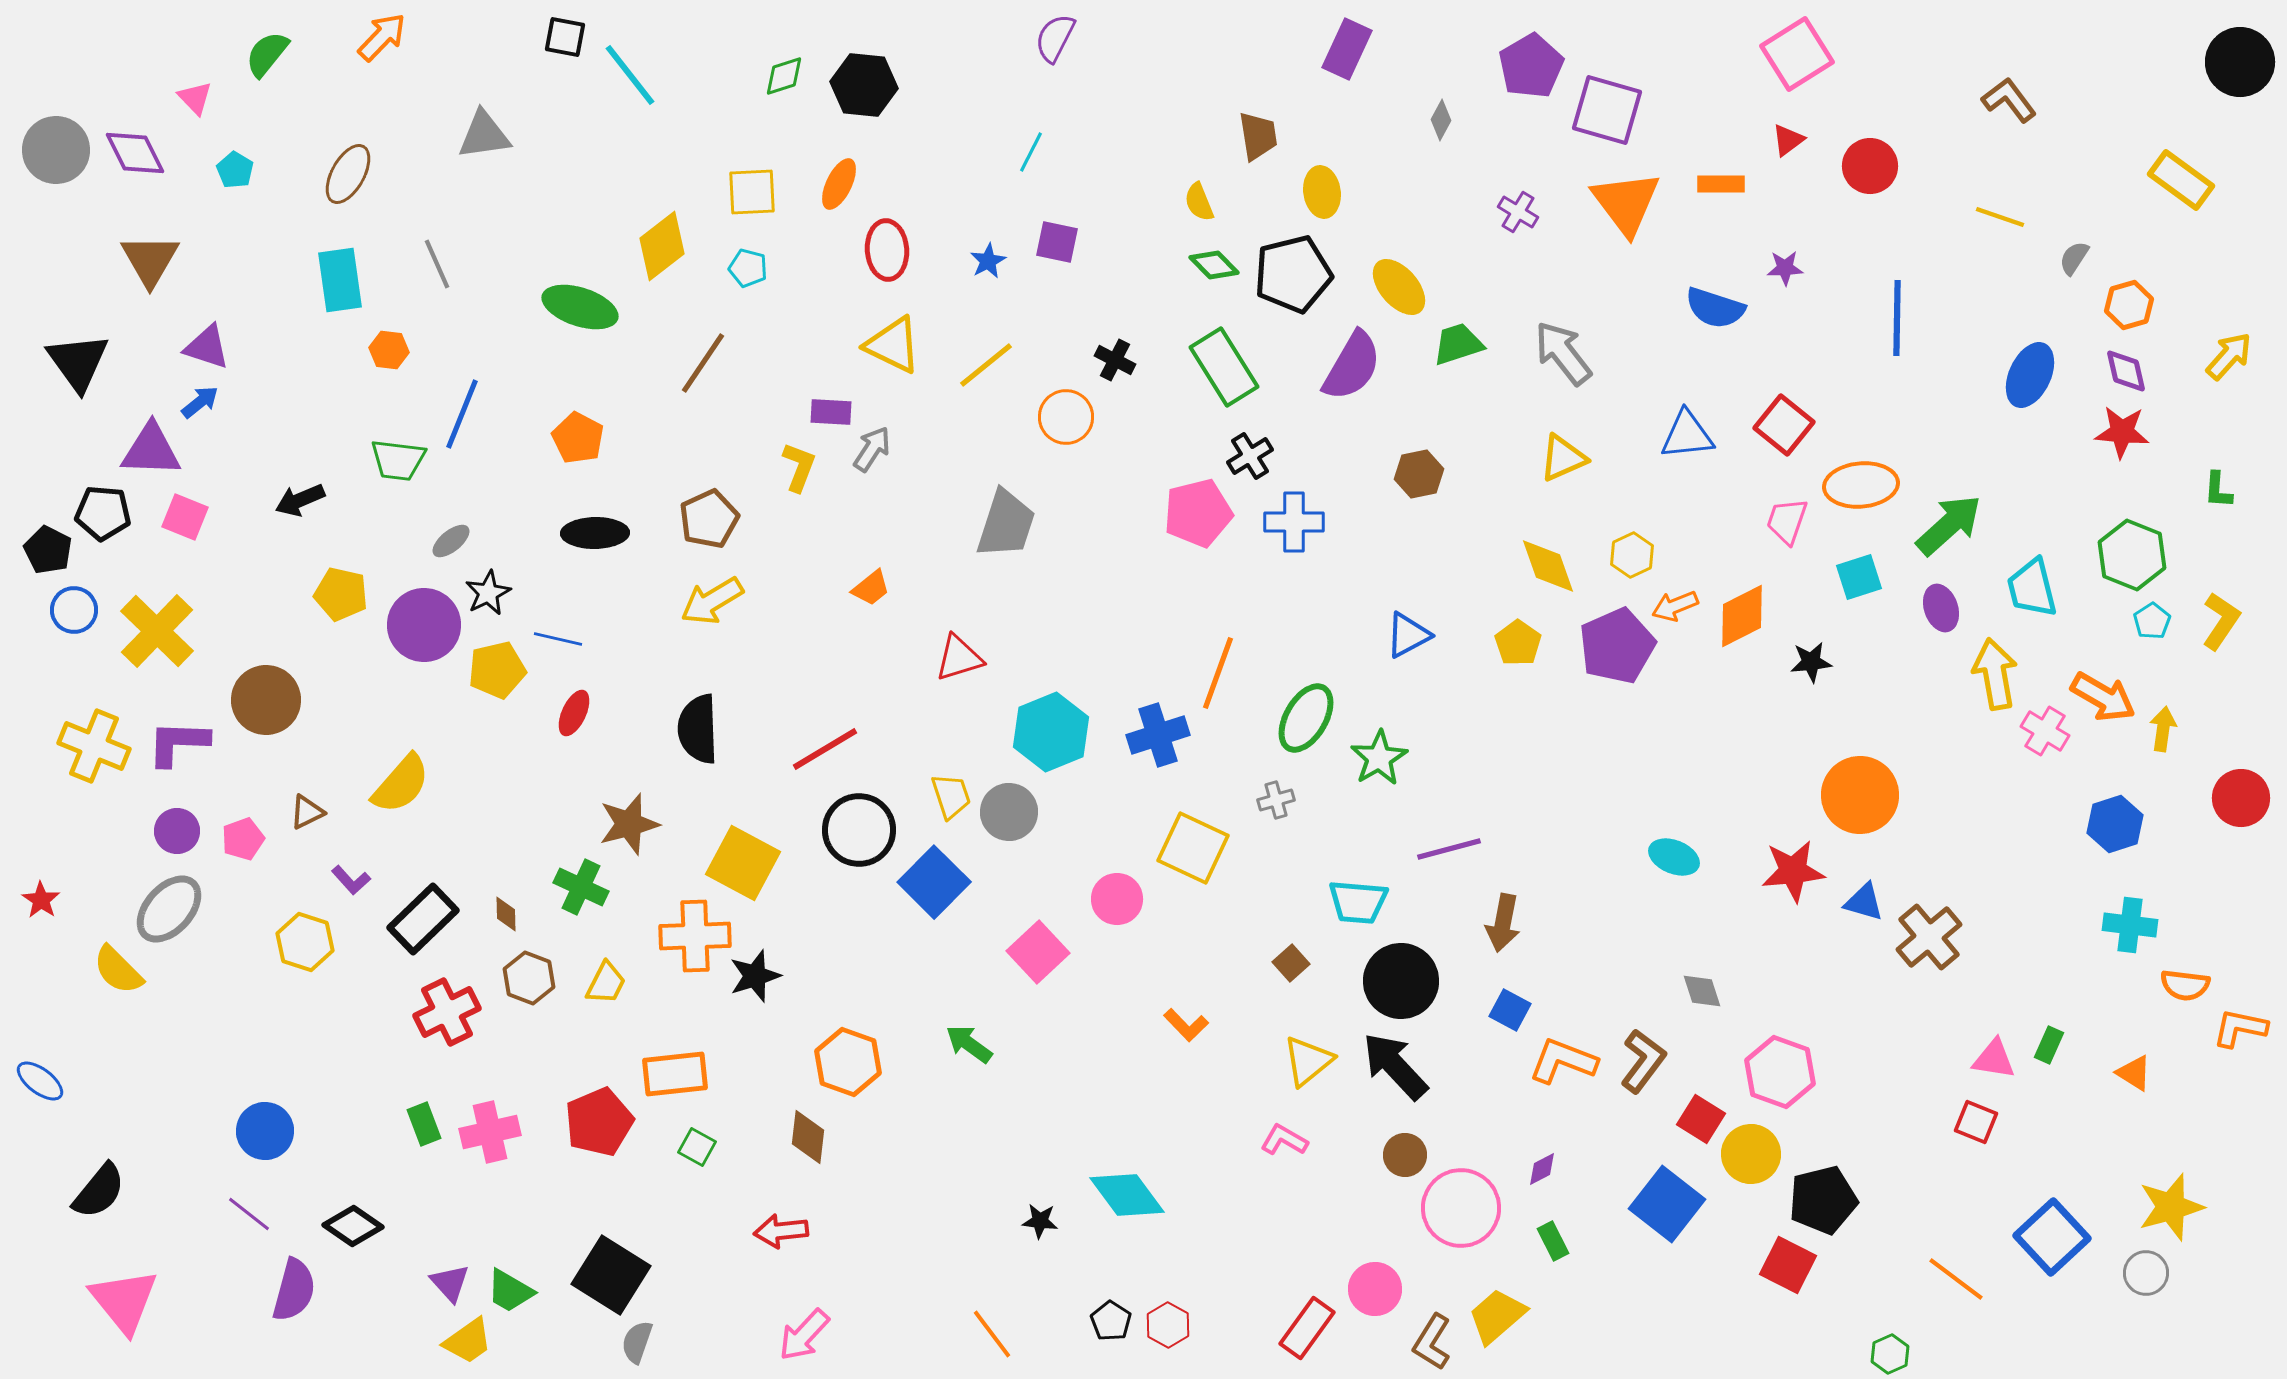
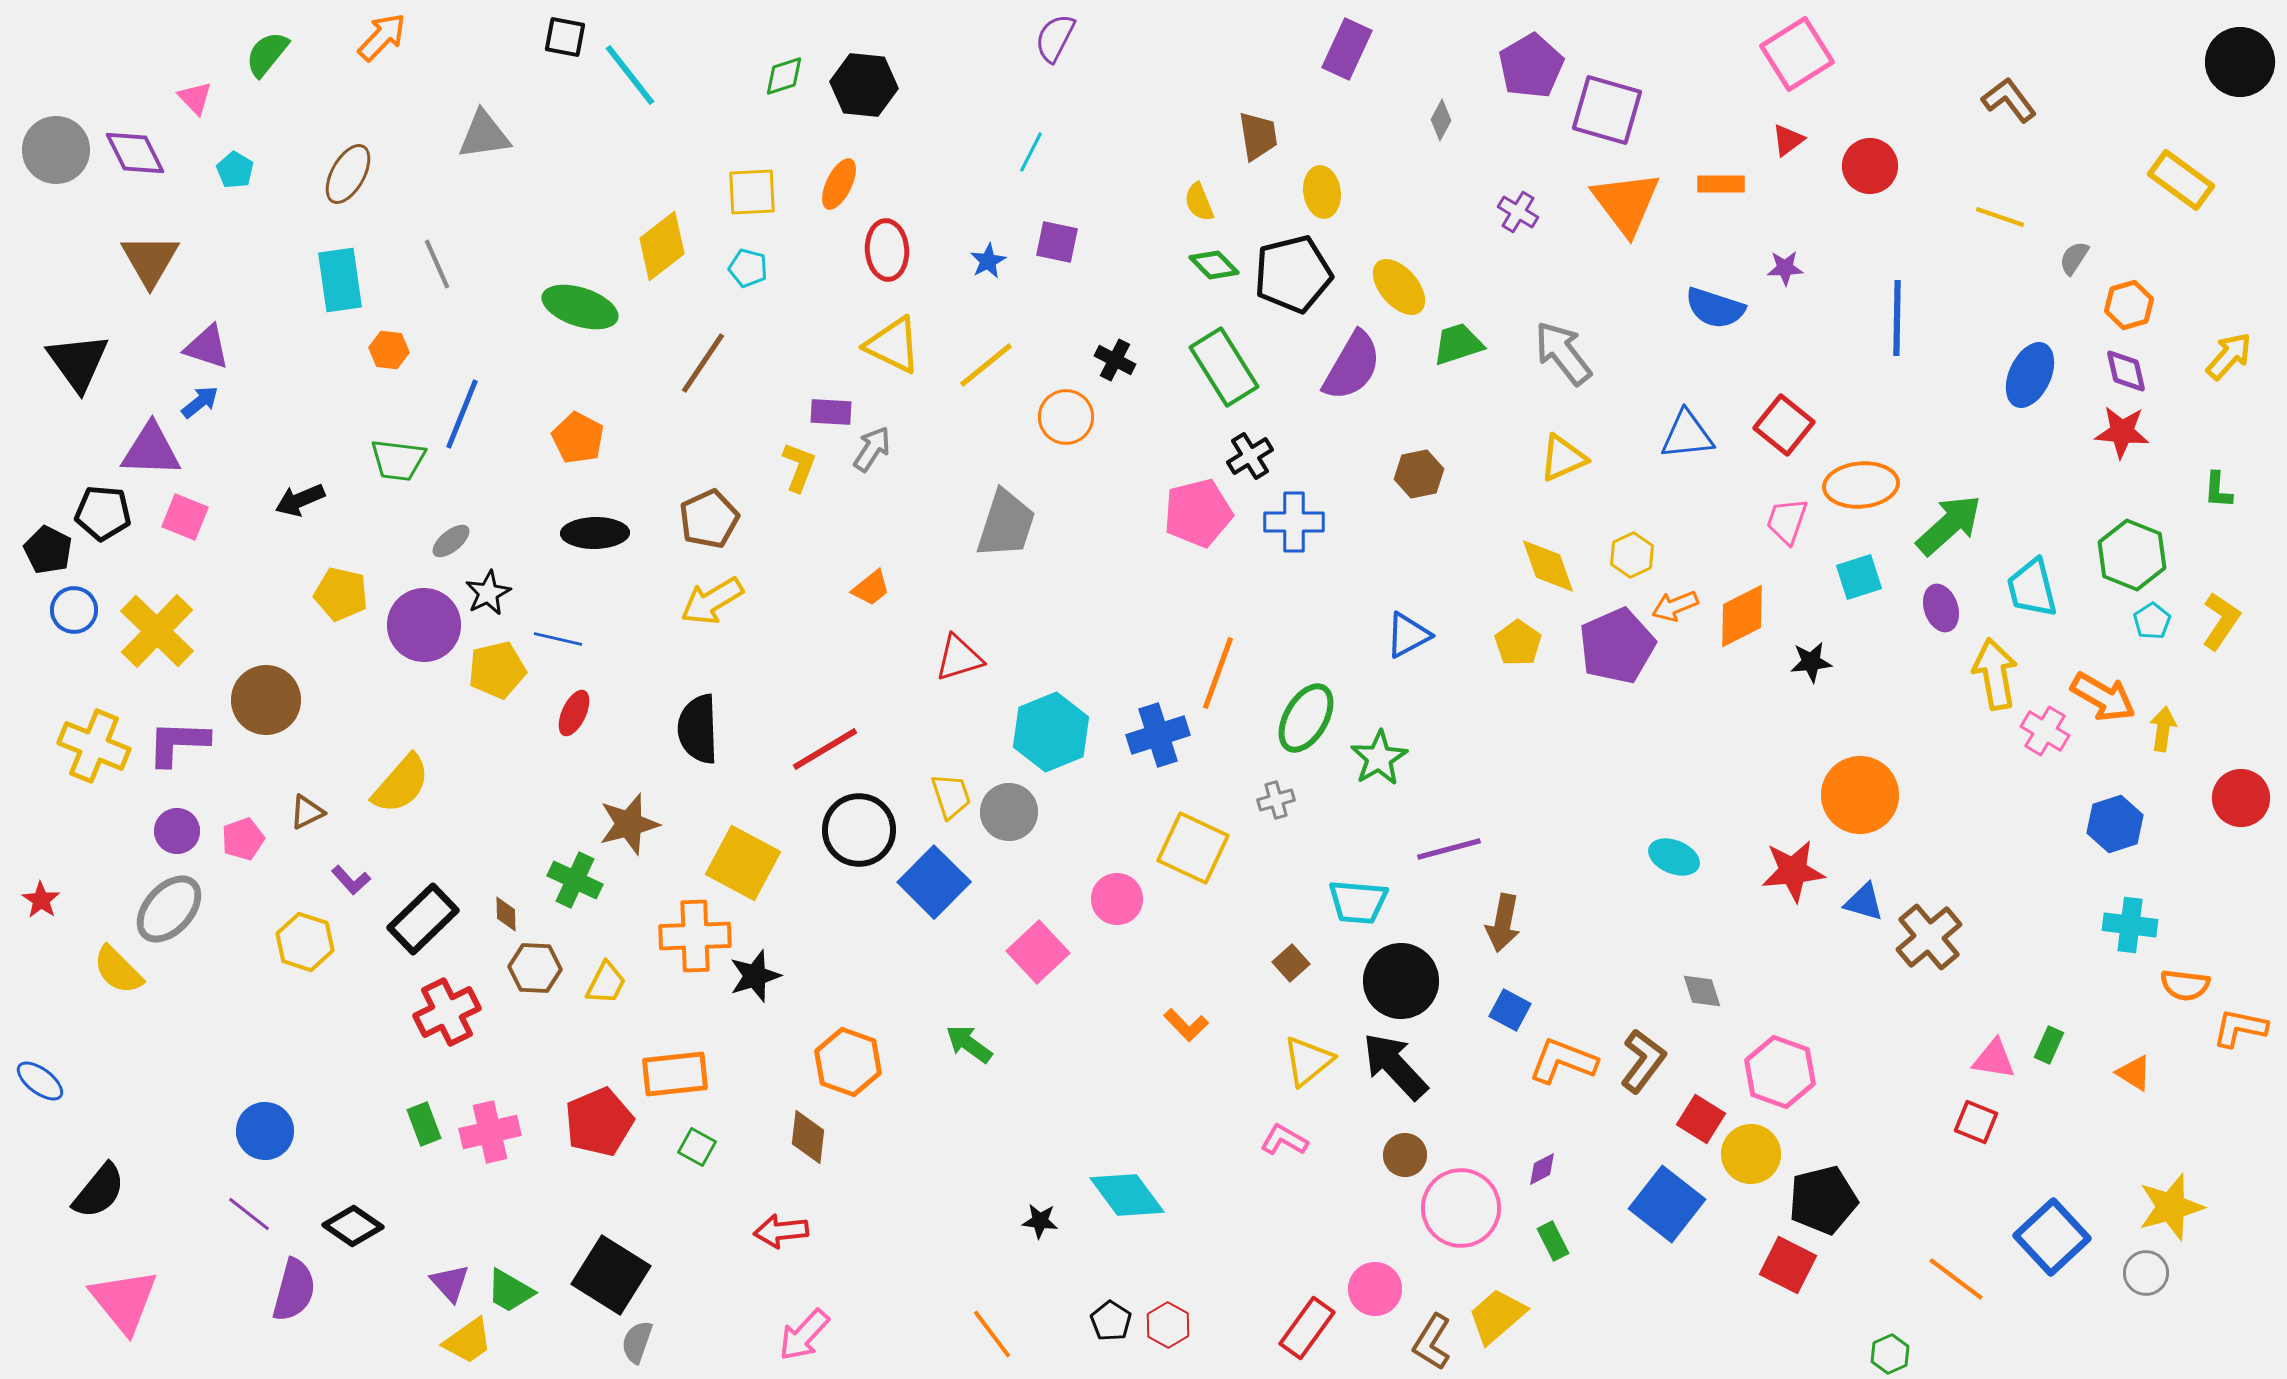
green cross at (581, 887): moved 6 px left, 7 px up
brown hexagon at (529, 978): moved 6 px right, 10 px up; rotated 18 degrees counterclockwise
